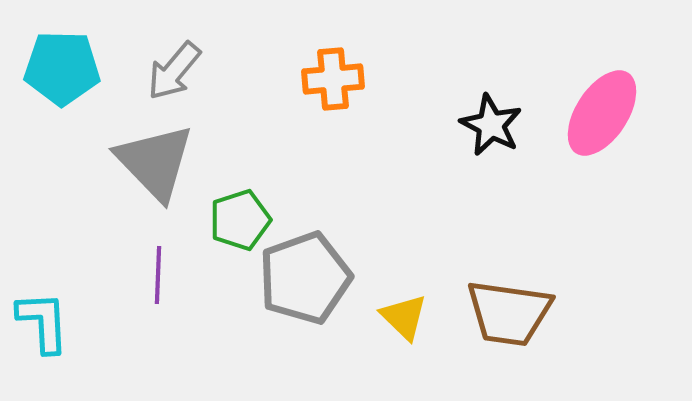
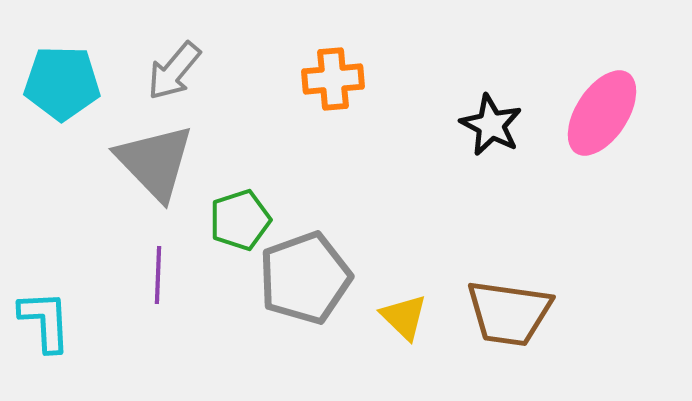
cyan pentagon: moved 15 px down
cyan L-shape: moved 2 px right, 1 px up
